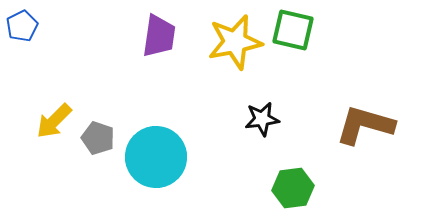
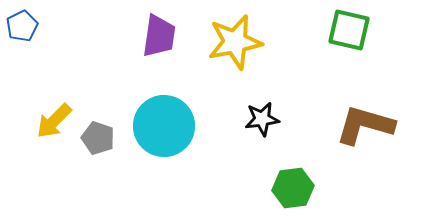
green square: moved 56 px right
cyan circle: moved 8 px right, 31 px up
